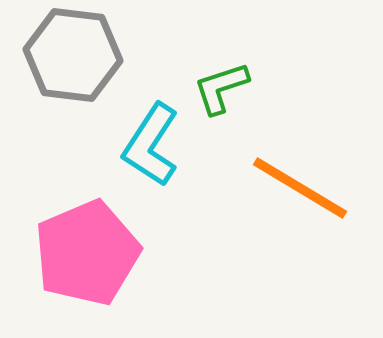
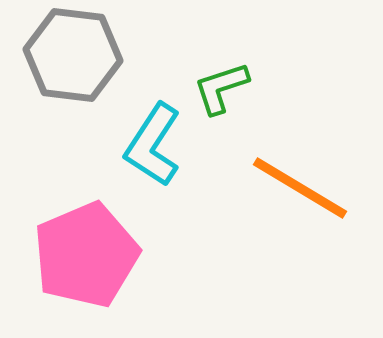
cyan L-shape: moved 2 px right
pink pentagon: moved 1 px left, 2 px down
